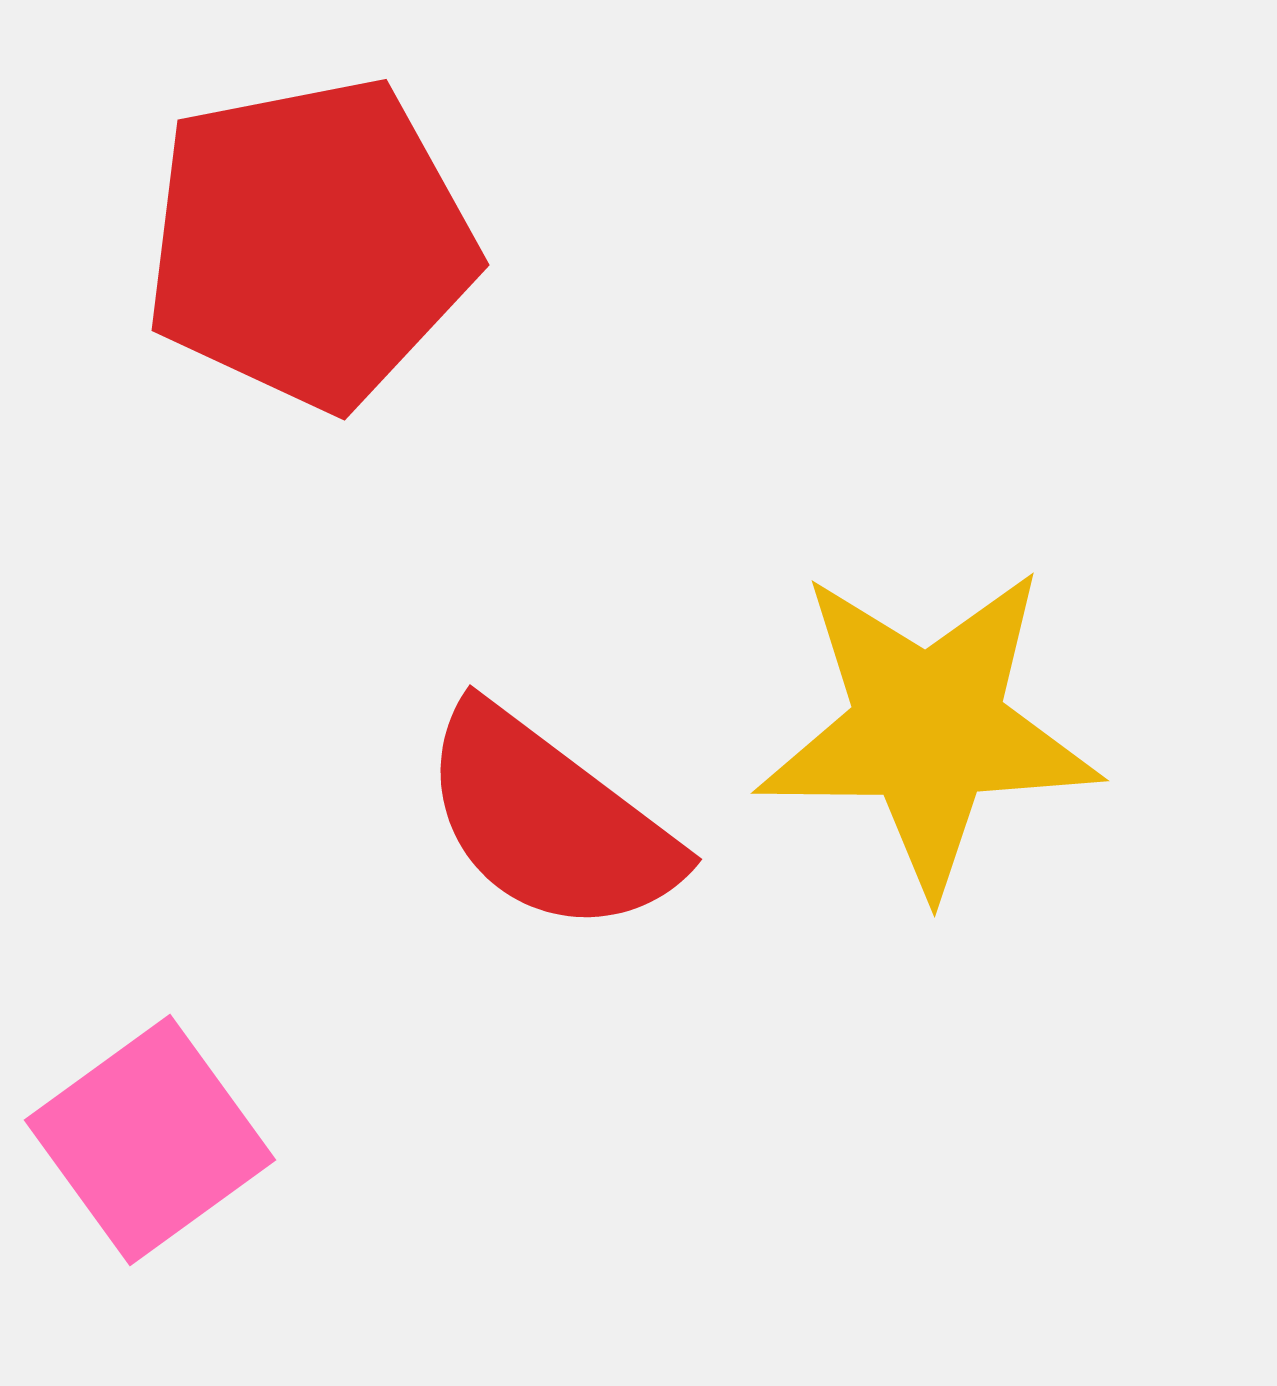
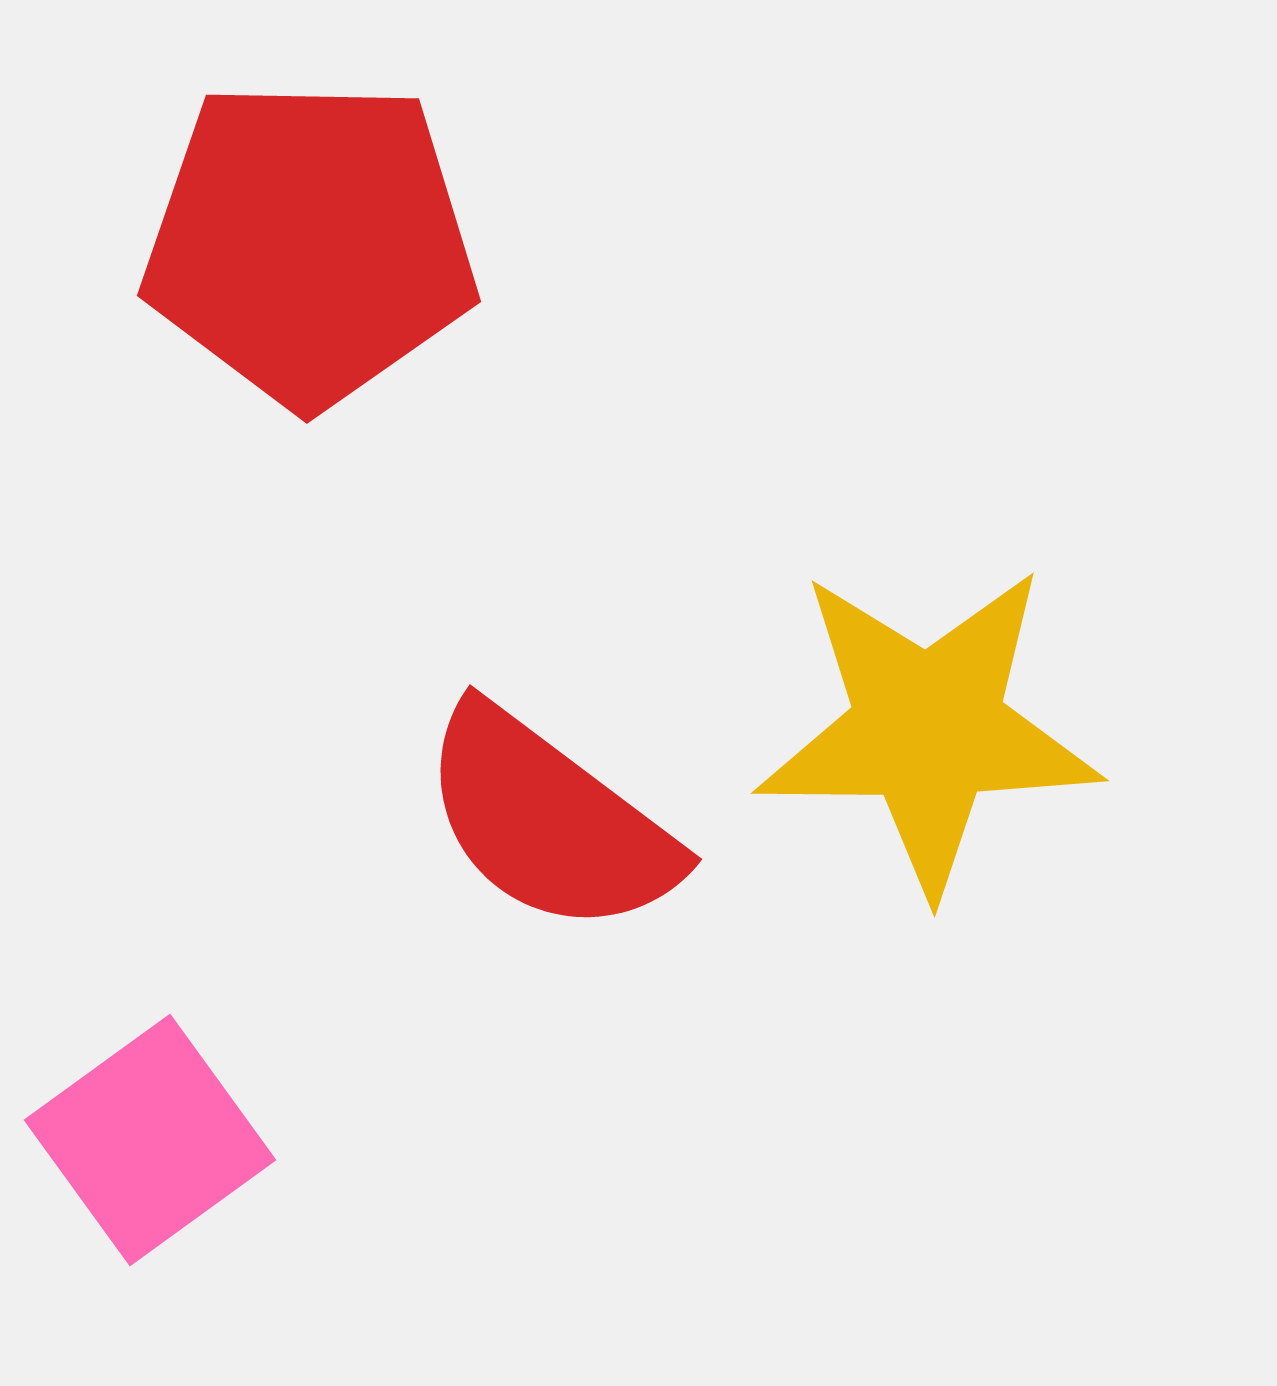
red pentagon: rotated 12 degrees clockwise
